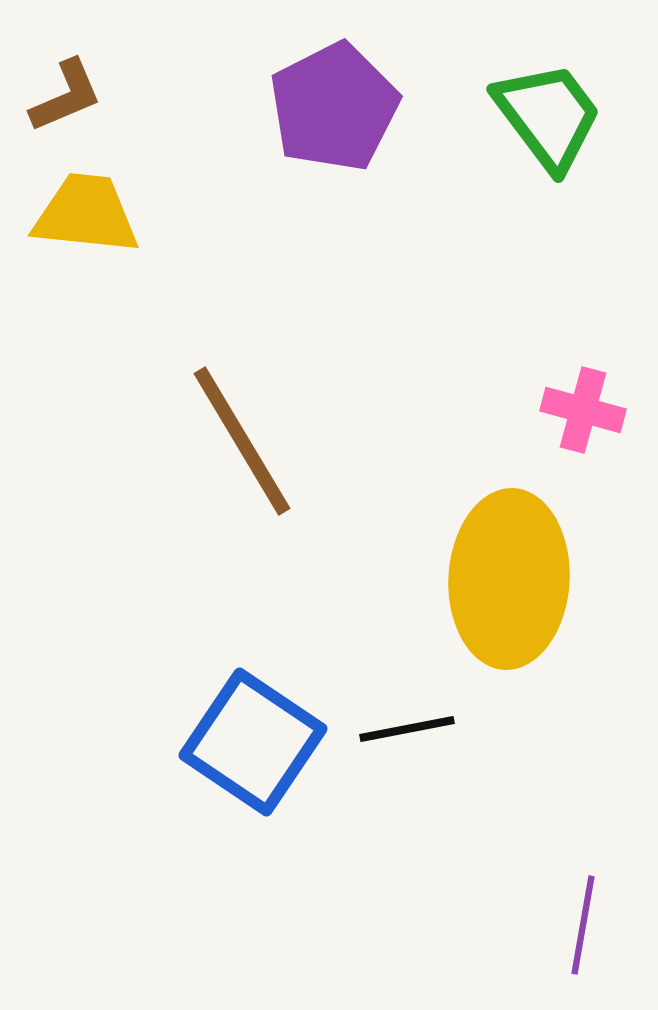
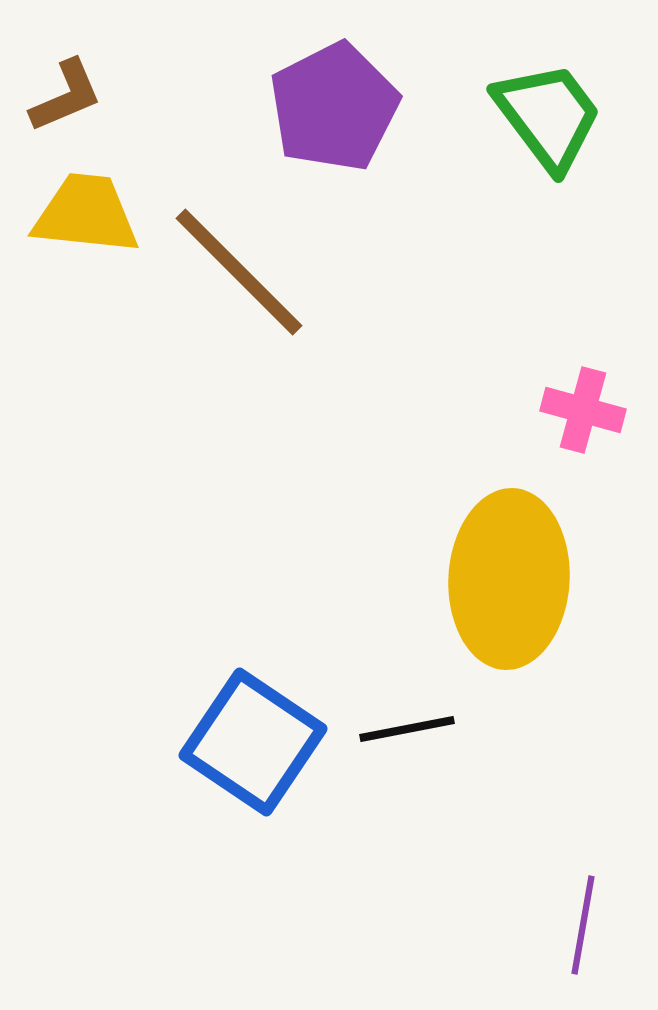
brown line: moved 3 px left, 169 px up; rotated 14 degrees counterclockwise
